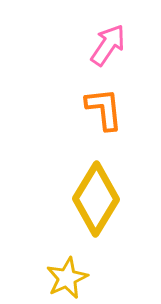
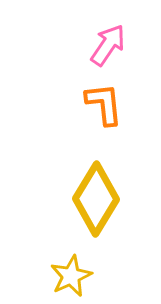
orange L-shape: moved 5 px up
yellow star: moved 4 px right, 2 px up
